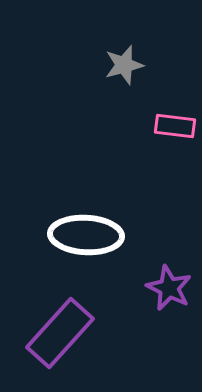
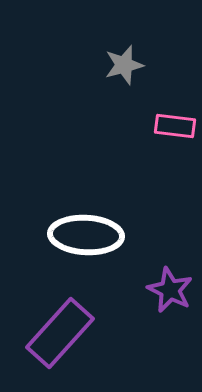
purple star: moved 1 px right, 2 px down
